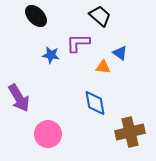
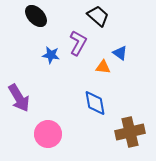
black trapezoid: moved 2 px left
purple L-shape: rotated 120 degrees clockwise
